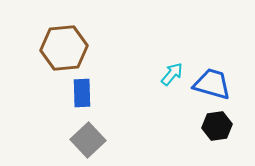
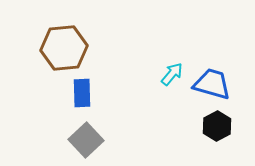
black hexagon: rotated 20 degrees counterclockwise
gray square: moved 2 px left
